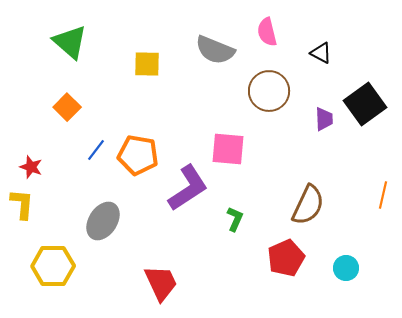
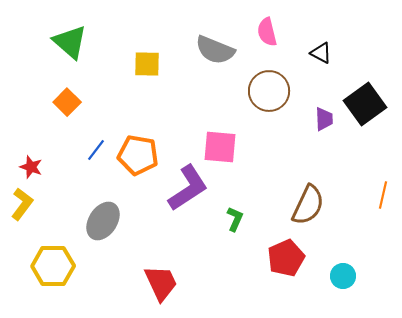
orange square: moved 5 px up
pink square: moved 8 px left, 2 px up
yellow L-shape: rotated 32 degrees clockwise
cyan circle: moved 3 px left, 8 px down
